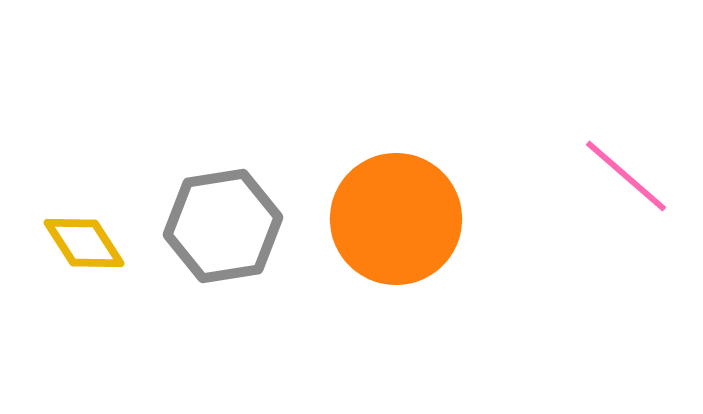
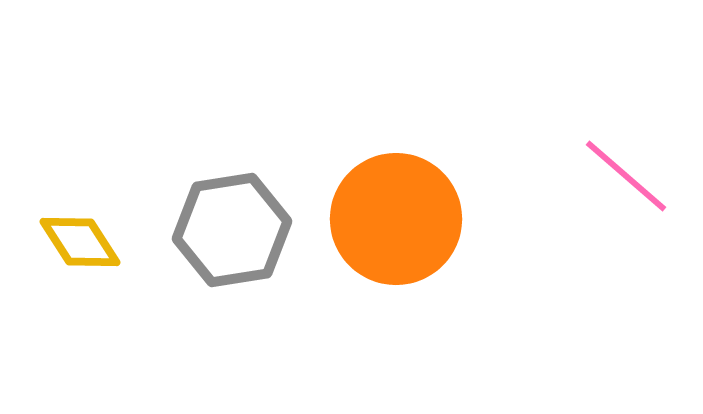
gray hexagon: moved 9 px right, 4 px down
yellow diamond: moved 4 px left, 1 px up
